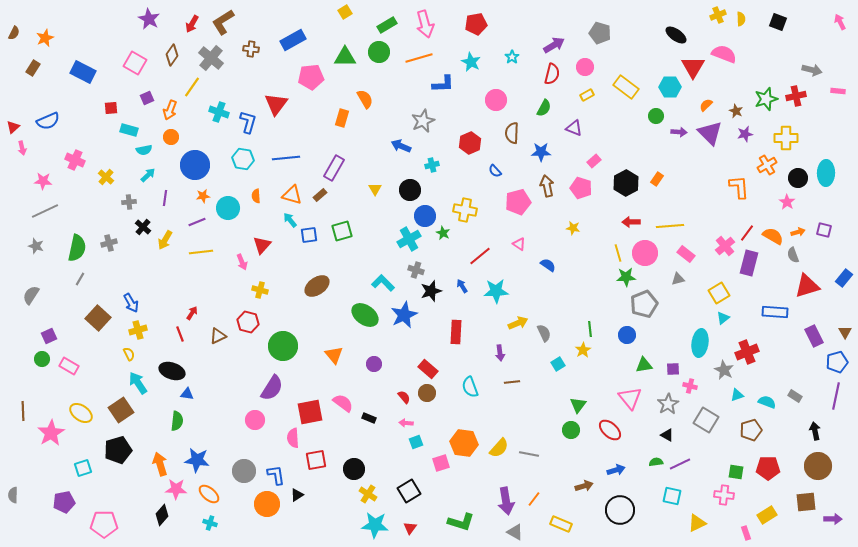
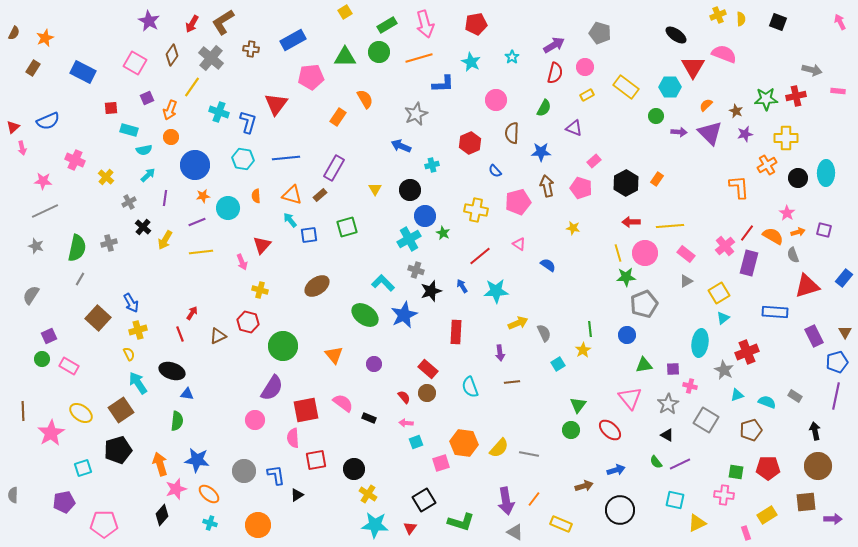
purple star at (149, 19): moved 2 px down
red semicircle at (552, 74): moved 3 px right, 1 px up
green star at (766, 99): rotated 15 degrees clockwise
orange rectangle at (342, 118): moved 4 px left, 1 px up; rotated 18 degrees clockwise
gray star at (423, 121): moved 7 px left, 7 px up
gray cross at (129, 202): rotated 24 degrees counterclockwise
pink star at (787, 202): moved 11 px down
yellow cross at (465, 210): moved 11 px right
green square at (342, 231): moved 5 px right, 4 px up
gray triangle at (678, 279): moved 8 px right, 2 px down; rotated 16 degrees counterclockwise
red square at (310, 412): moved 4 px left, 2 px up
green semicircle at (656, 462): rotated 120 degrees counterclockwise
pink star at (176, 489): rotated 20 degrees counterclockwise
black square at (409, 491): moved 15 px right, 9 px down
cyan square at (672, 496): moved 3 px right, 4 px down
orange circle at (267, 504): moved 9 px left, 21 px down
